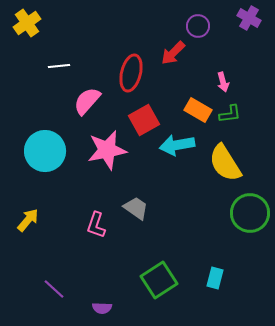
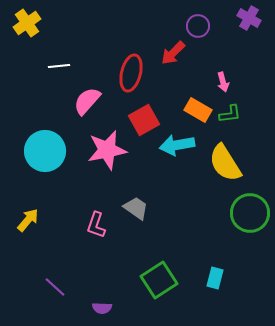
purple line: moved 1 px right, 2 px up
